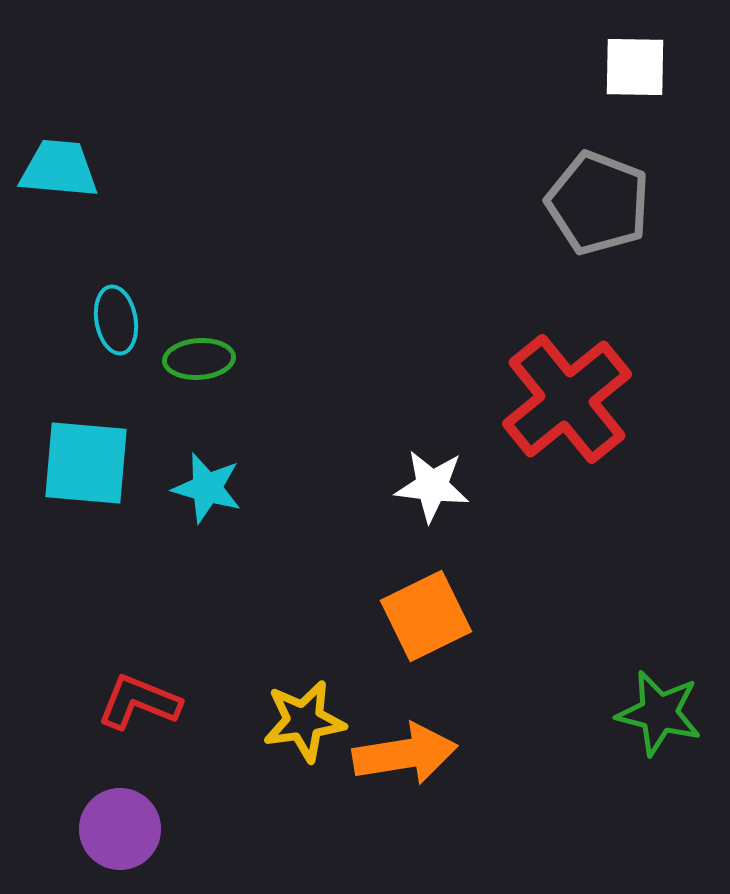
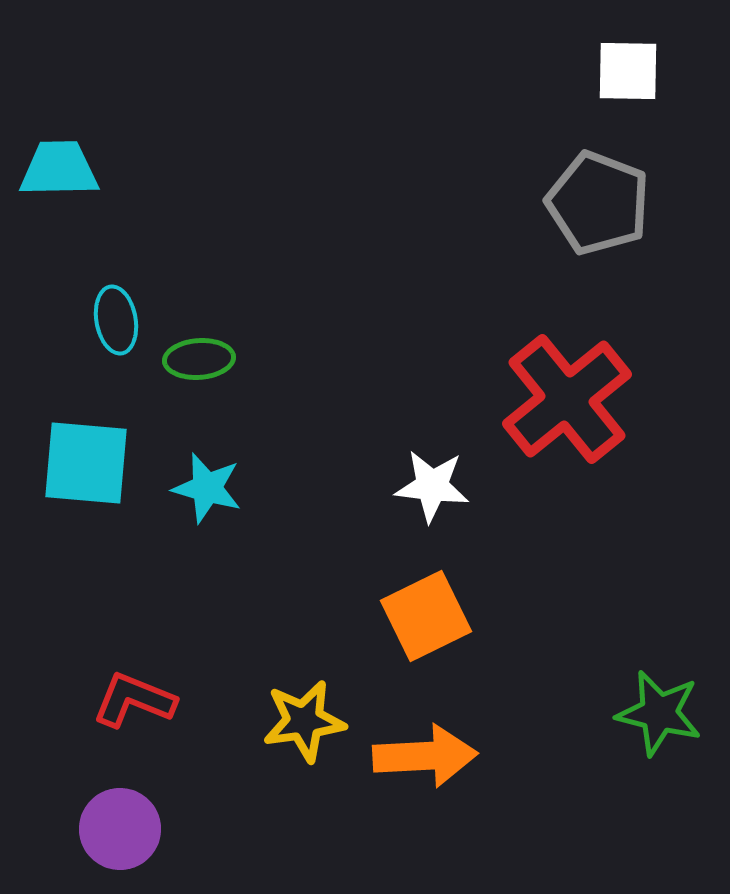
white square: moved 7 px left, 4 px down
cyan trapezoid: rotated 6 degrees counterclockwise
red L-shape: moved 5 px left, 2 px up
orange arrow: moved 20 px right, 2 px down; rotated 6 degrees clockwise
